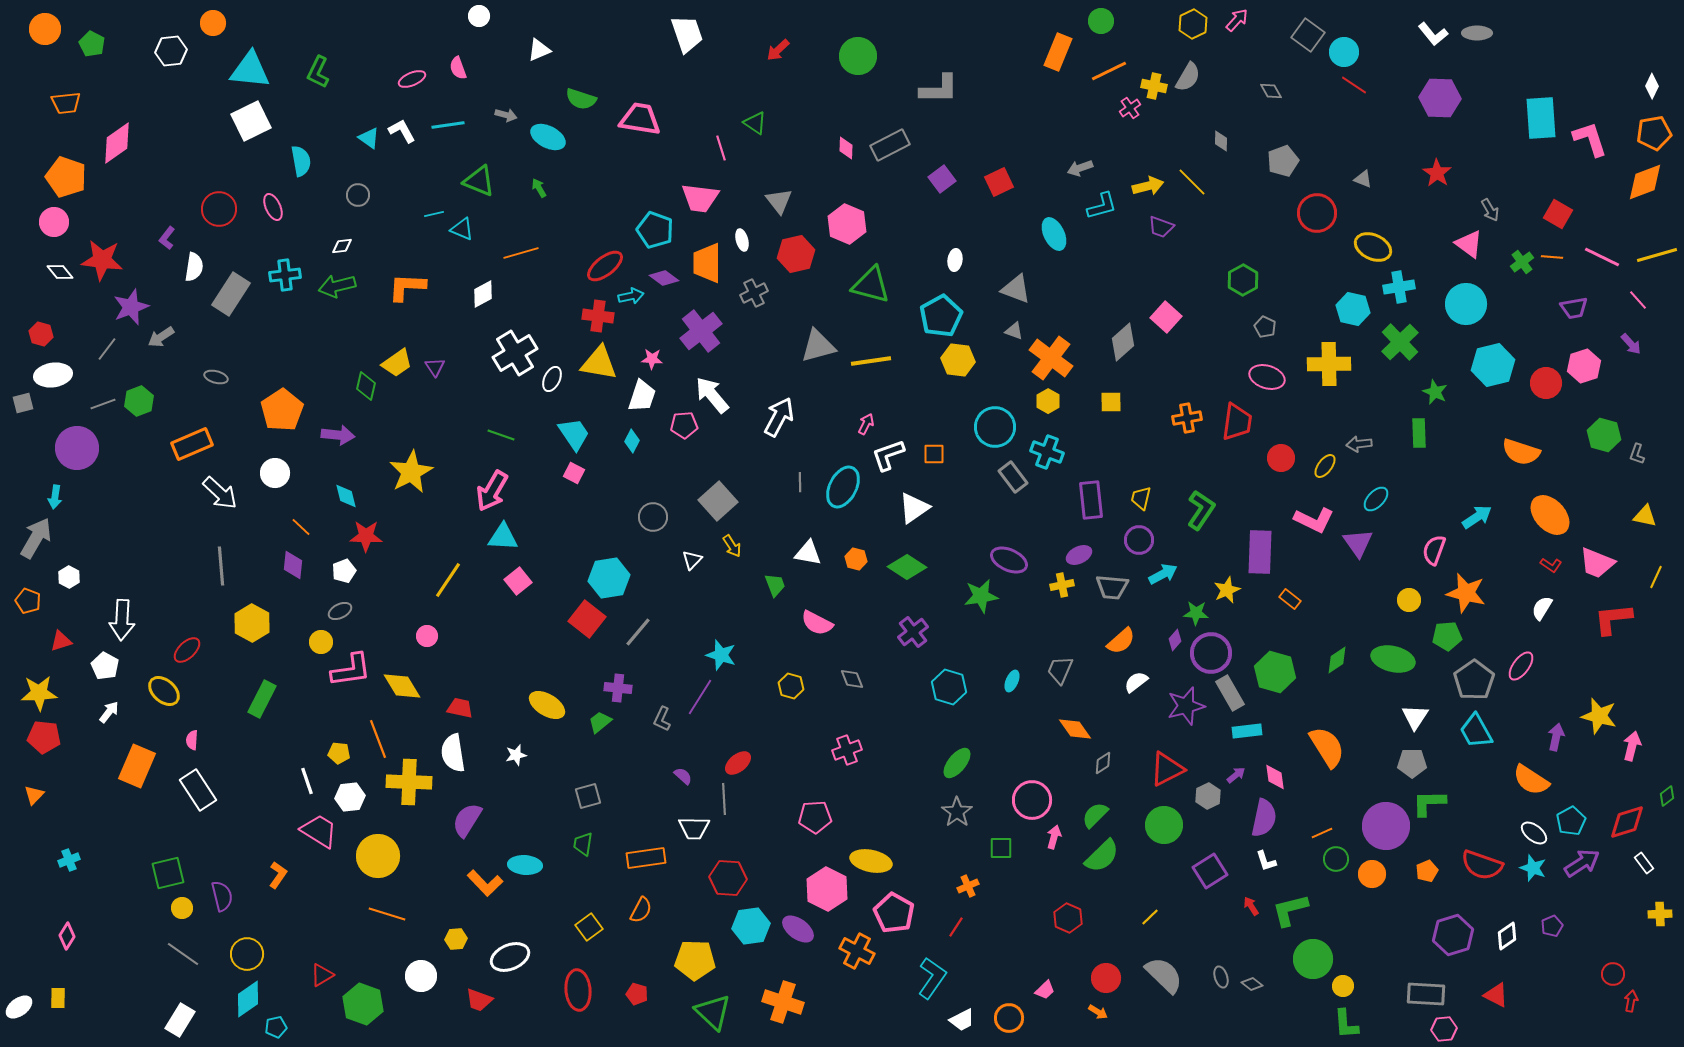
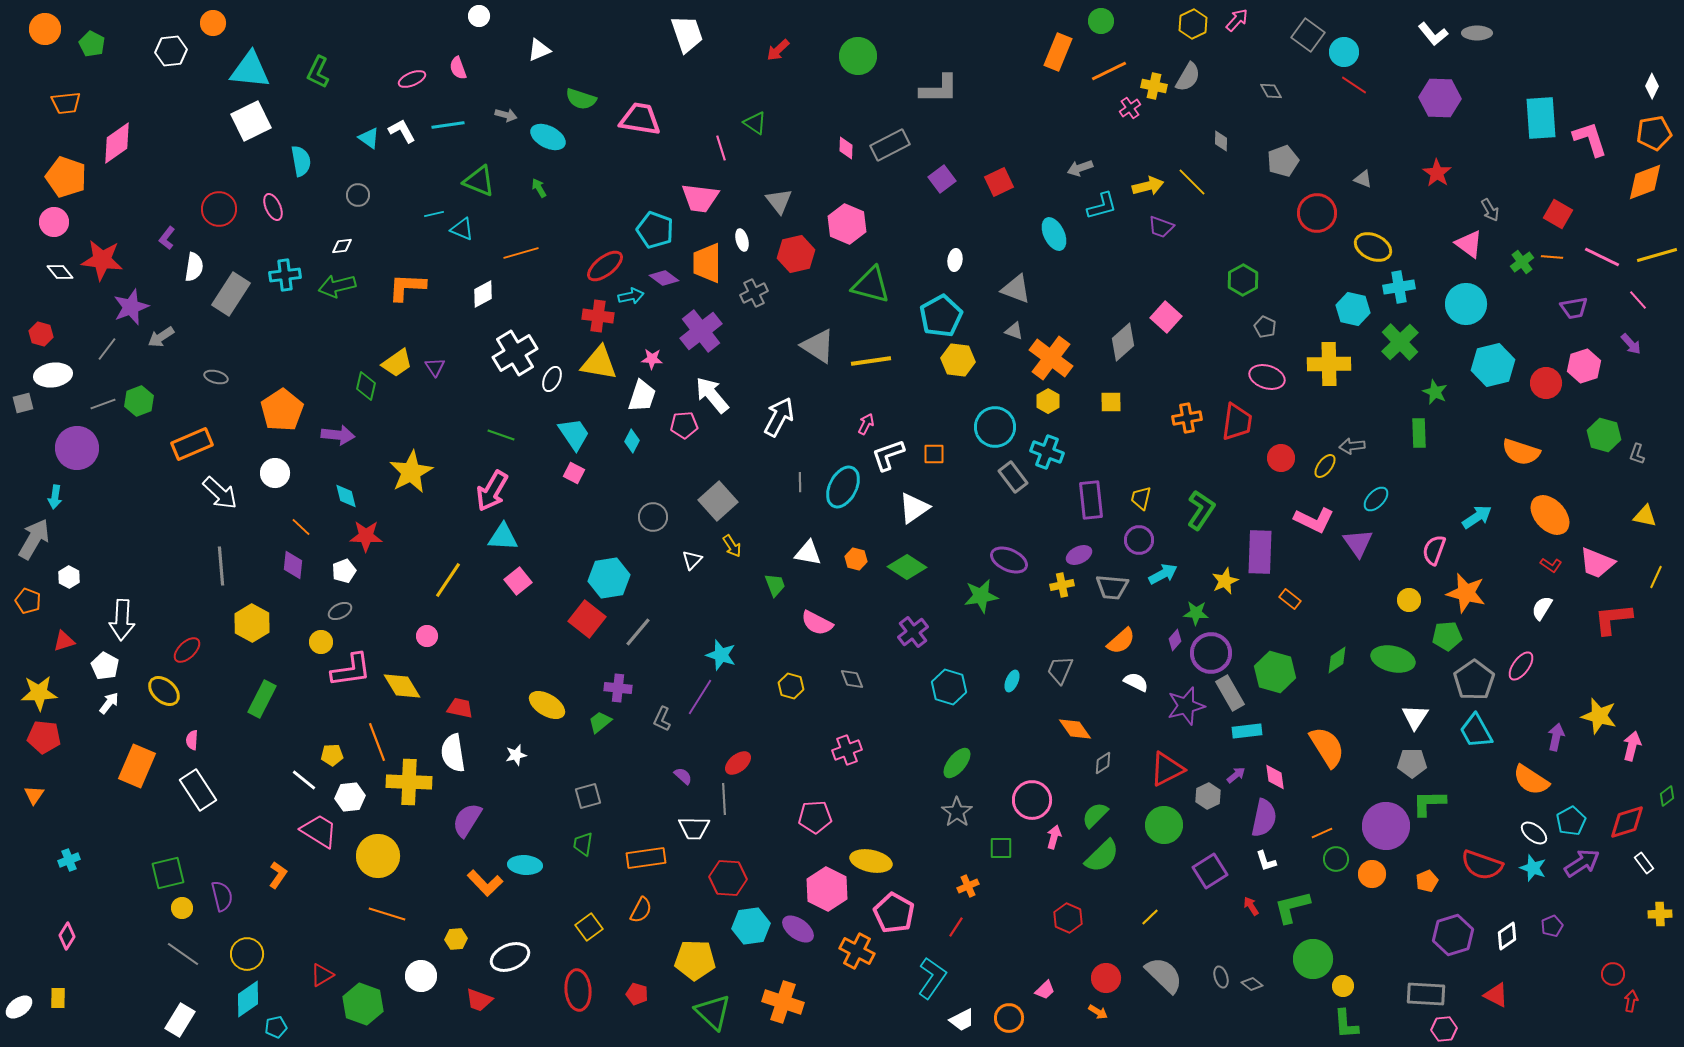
gray triangle at (818, 346): rotated 48 degrees clockwise
gray arrow at (1359, 444): moved 7 px left, 2 px down
gray arrow at (36, 538): moved 2 px left, 1 px down
yellow star at (1227, 590): moved 2 px left, 9 px up
red triangle at (61, 641): moved 3 px right
white semicircle at (1136, 682): rotated 65 degrees clockwise
white arrow at (109, 712): moved 9 px up
orange line at (378, 739): moved 1 px left, 3 px down
yellow pentagon at (339, 753): moved 7 px left, 2 px down; rotated 10 degrees counterclockwise
white line at (307, 781): moved 3 px left, 1 px up; rotated 32 degrees counterclockwise
orange triangle at (34, 795): rotated 10 degrees counterclockwise
orange pentagon at (1427, 871): moved 10 px down
green L-shape at (1290, 910): moved 2 px right, 3 px up
